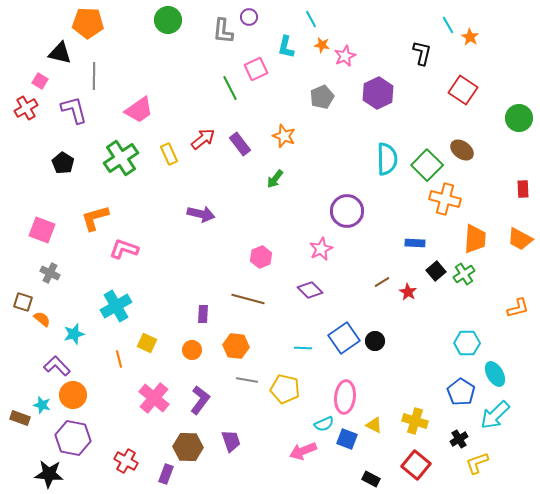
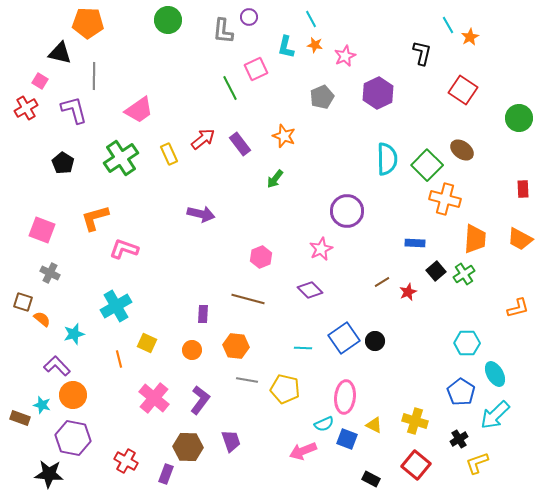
orange star at (470, 37): rotated 12 degrees clockwise
orange star at (322, 45): moved 7 px left
red star at (408, 292): rotated 18 degrees clockwise
